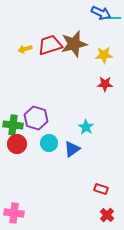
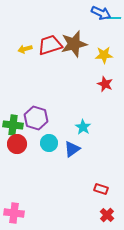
red star: rotated 21 degrees clockwise
cyan star: moved 3 px left
